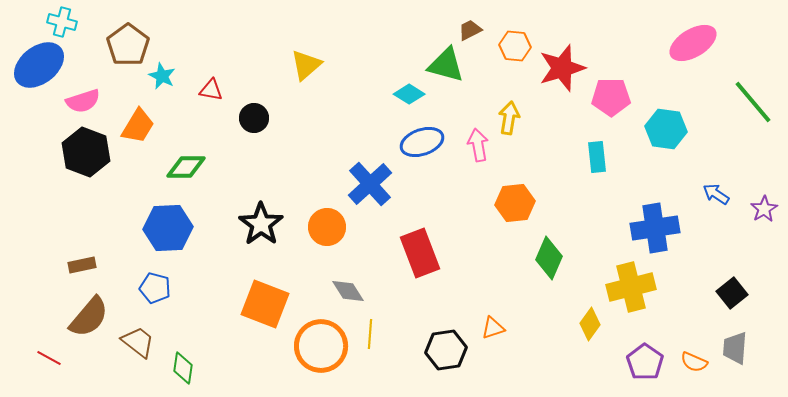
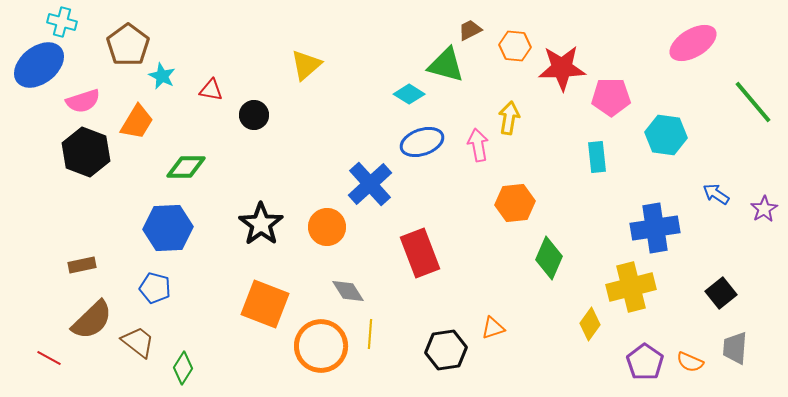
red star at (562, 68): rotated 15 degrees clockwise
black circle at (254, 118): moved 3 px up
orange trapezoid at (138, 126): moved 1 px left, 4 px up
cyan hexagon at (666, 129): moved 6 px down
black square at (732, 293): moved 11 px left
brown semicircle at (89, 317): moved 3 px right, 3 px down; rotated 6 degrees clockwise
orange semicircle at (694, 362): moved 4 px left
green diamond at (183, 368): rotated 24 degrees clockwise
